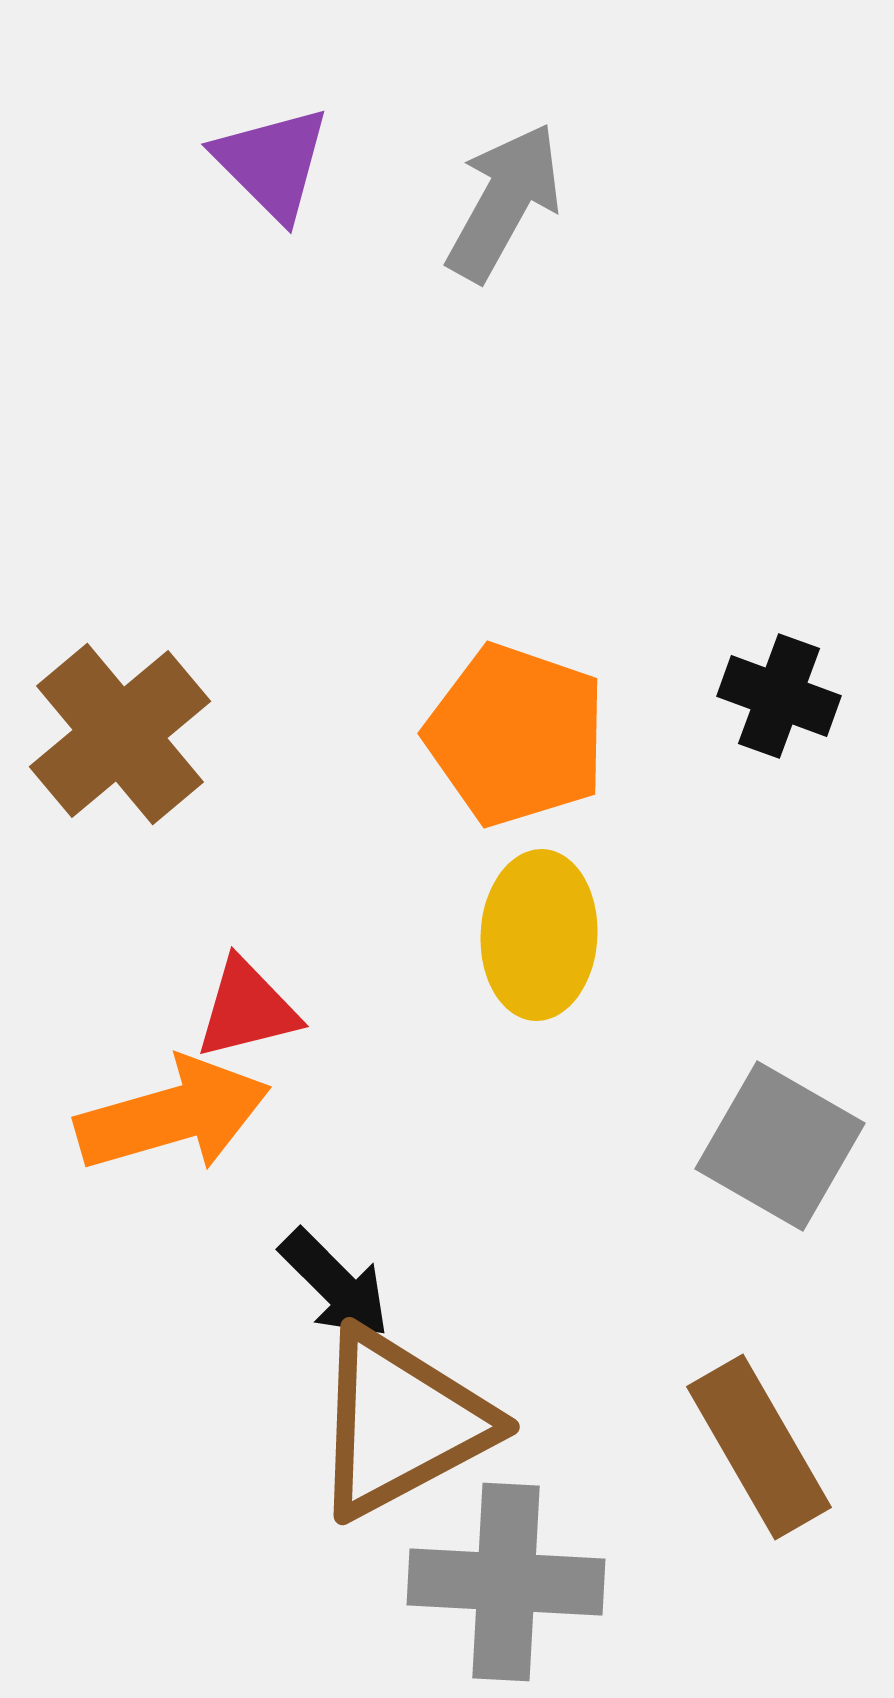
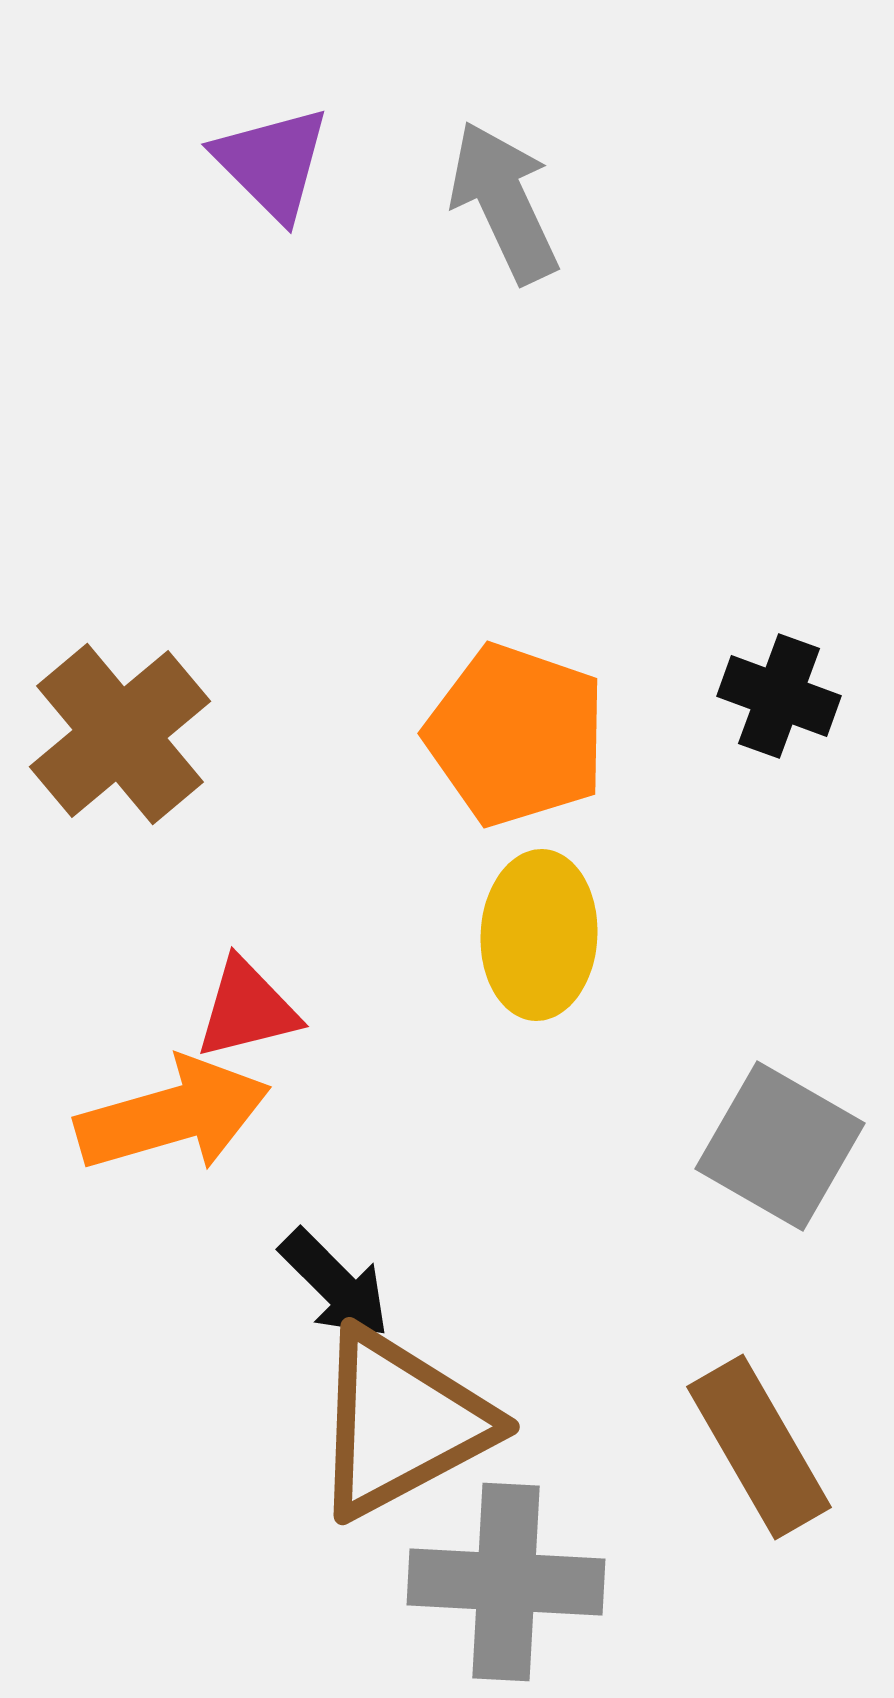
gray arrow: rotated 54 degrees counterclockwise
